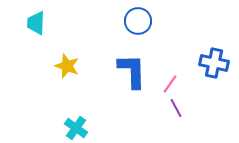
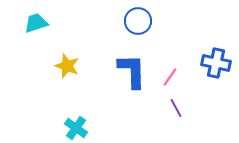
cyan trapezoid: rotated 70 degrees clockwise
blue cross: moved 2 px right
pink line: moved 7 px up
